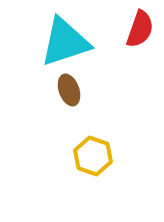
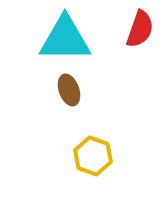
cyan triangle: moved 3 px up; rotated 18 degrees clockwise
